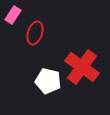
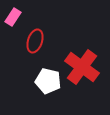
pink rectangle: moved 2 px down
red ellipse: moved 8 px down
